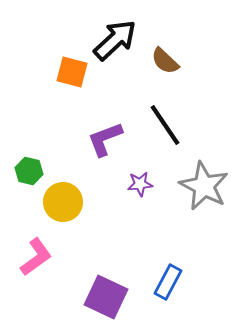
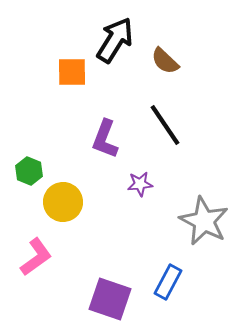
black arrow: rotated 15 degrees counterclockwise
orange square: rotated 16 degrees counterclockwise
purple L-shape: rotated 48 degrees counterclockwise
green hexagon: rotated 8 degrees clockwise
gray star: moved 35 px down
purple square: moved 4 px right, 2 px down; rotated 6 degrees counterclockwise
